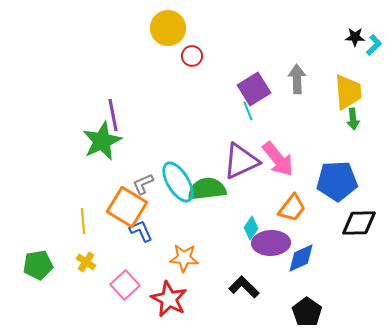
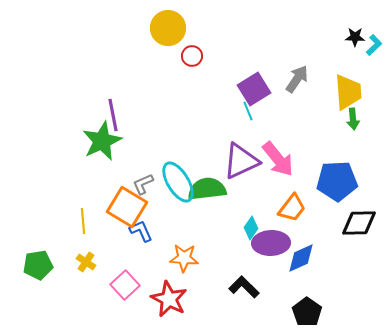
gray arrow: rotated 36 degrees clockwise
